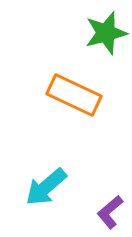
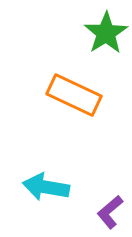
green star: rotated 18 degrees counterclockwise
cyan arrow: rotated 51 degrees clockwise
